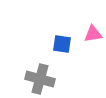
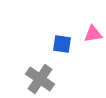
gray cross: rotated 20 degrees clockwise
